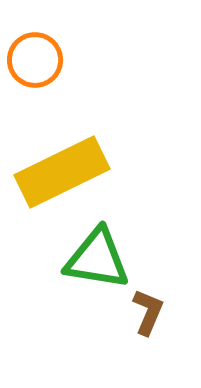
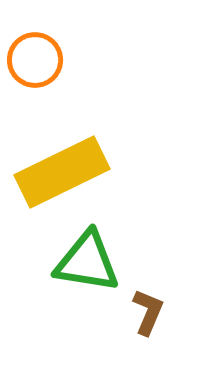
green triangle: moved 10 px left, 3 px down
